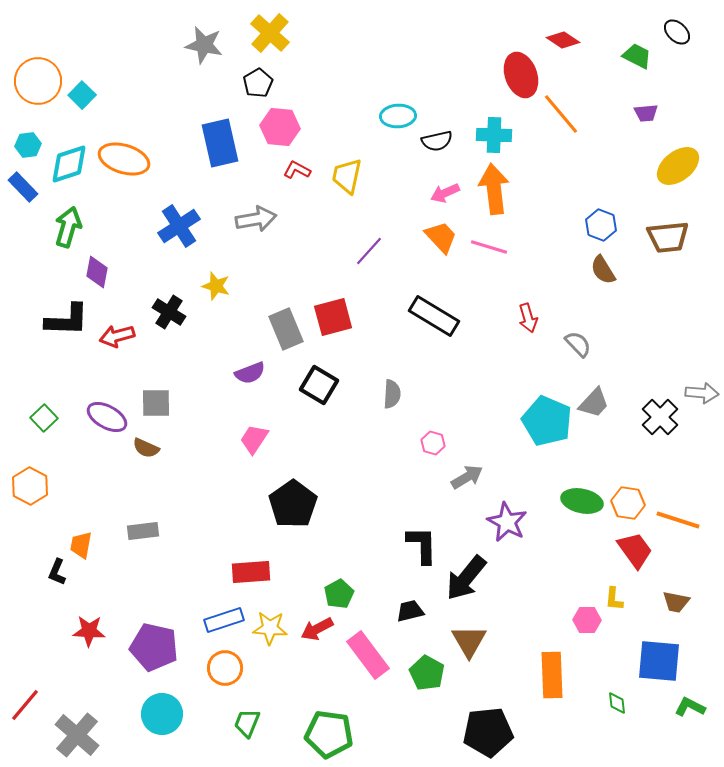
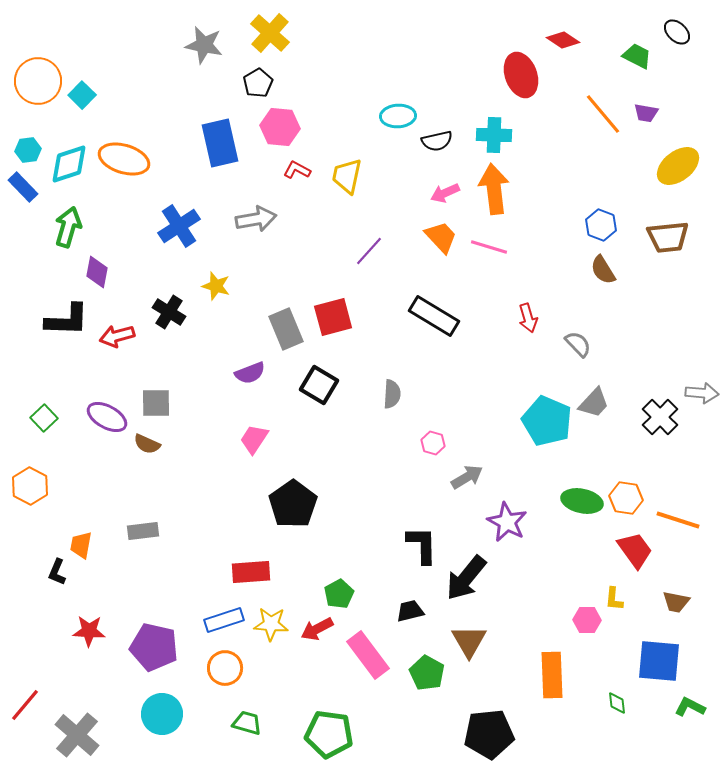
purple trapezoid at (646, 113): rotated 15 degrees clockwise
orange line at (561, 114): moved 42 px right
cyan hexagon at (28, 145): moved 5 px down
brown semicircle at (146, 448): moved 1 px right, 4 px up
orange hexagon at (628, 503): moved 2 px left, 5 px up
yellow star at (270, 628): moved 1 px right, 4 px up
green trapezoid at (247, 723): rotated 84 degrees clockwise
black pentagon at (488, 732): moved 1 px right, 2 px down
